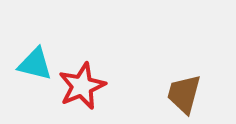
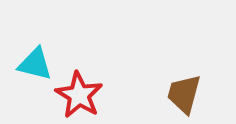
red star: moved 3 px left, 9 px down; rotated 18 degrees counterclockwise
